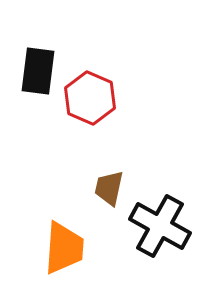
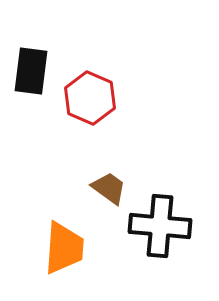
black rectangle: moved 7 px left
brown trapezoid: rotated 114 degrees clockwise
black cross: rotated 24 degrees counterclockwise
